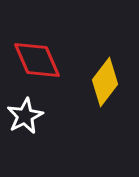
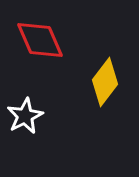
red diamond: moved 3 px right, 20 px up
